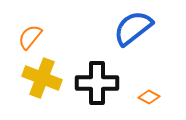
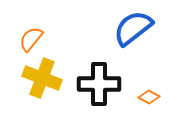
orange semicircle: moved 1 px right, 2 px down
black cross: moved 2 px right, 1 px down
